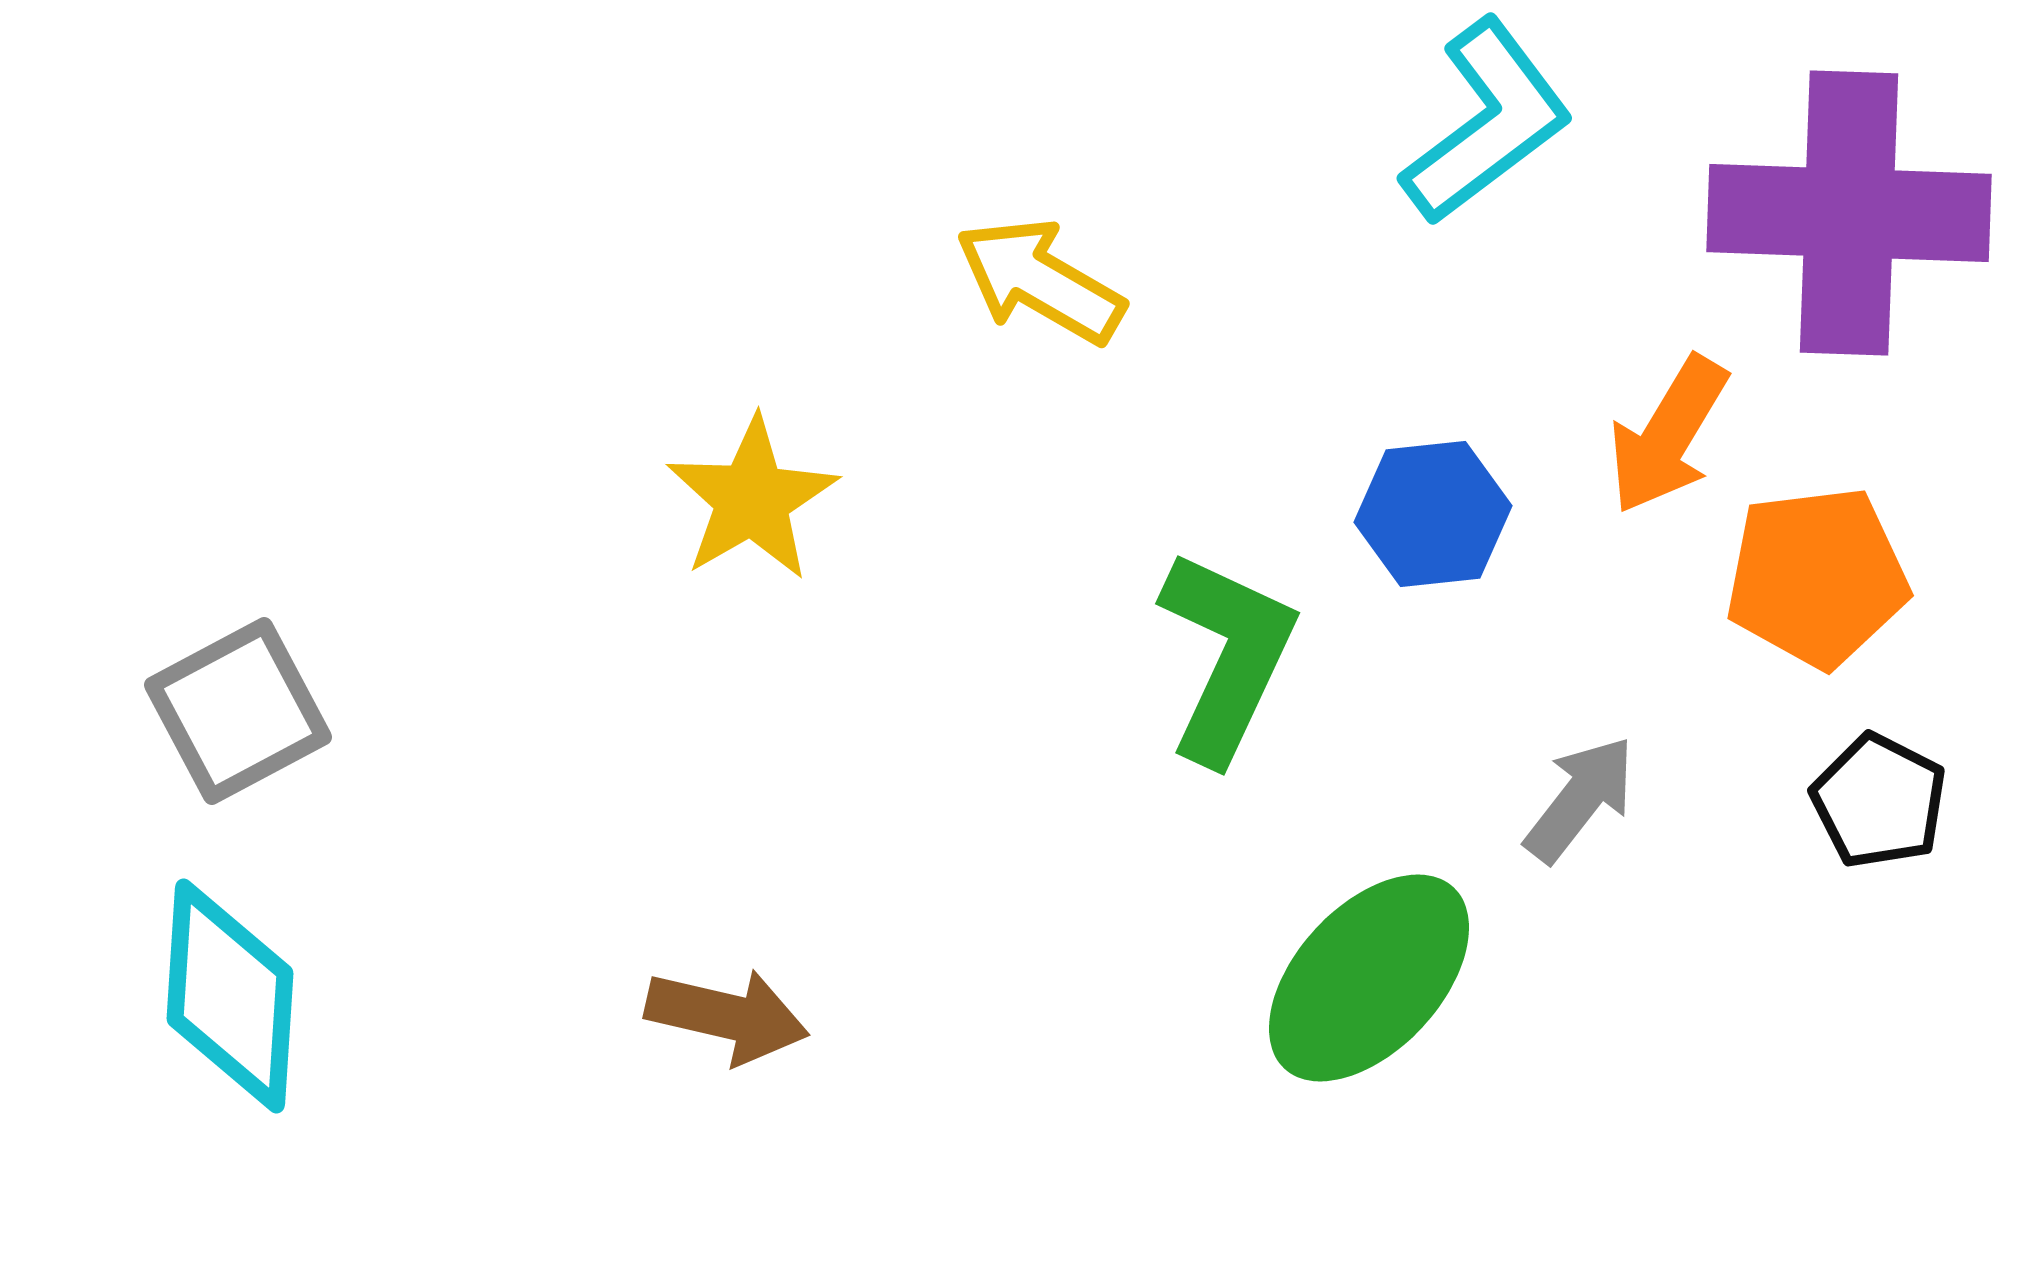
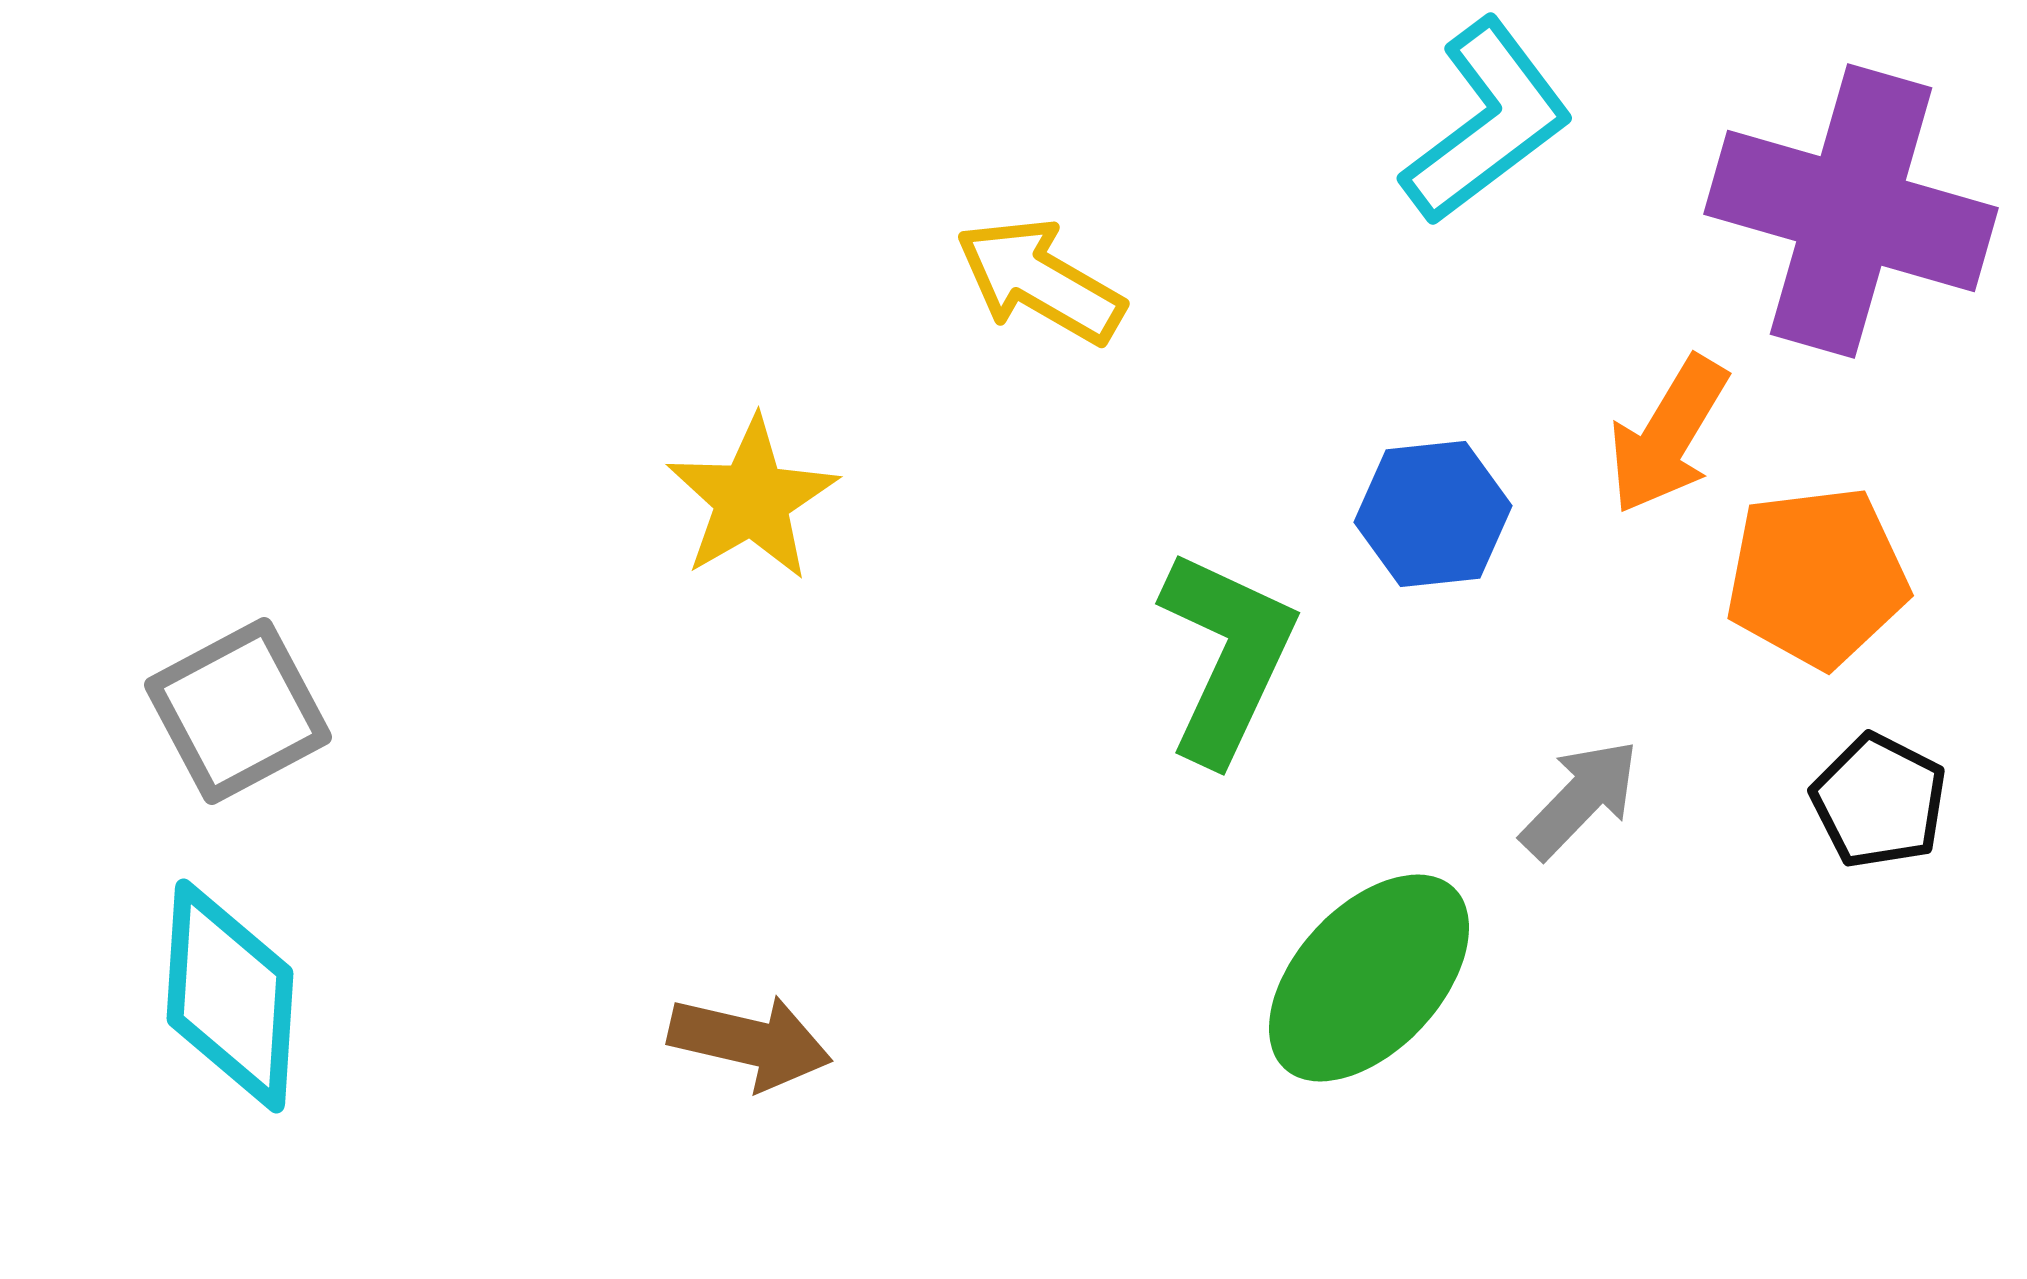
purple cross: moved 2 px right, 2 px up; rotated 14 degrees clockwise
gray arrow: rotated 6 degrees clockwise
brown arrow: moved 23 px right, 26 px down
